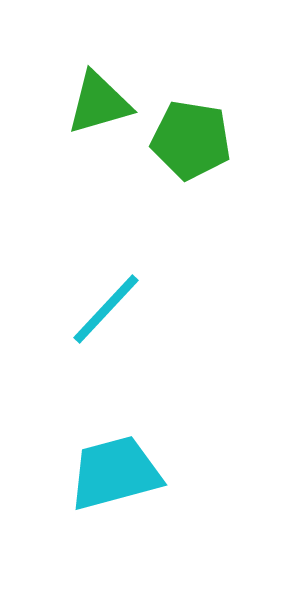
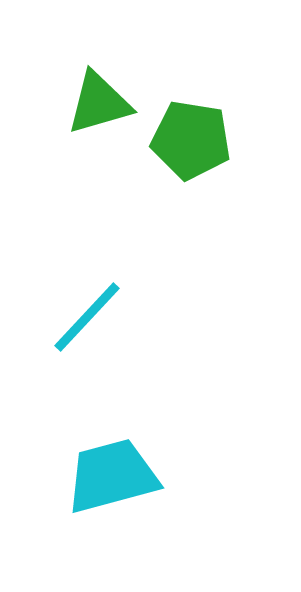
cyan line: moved 19 px left, 8 px down
cyan trapezoid: moved 3 px left, 3 px down
